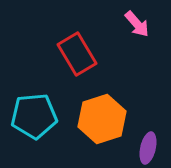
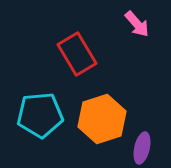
cyan pentagon: moved 6 px right, 1 px up
purple ellipse: moved 6 px left
